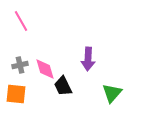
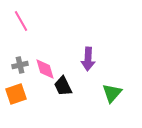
orange square: rotated 25 degrees counterclockwise
